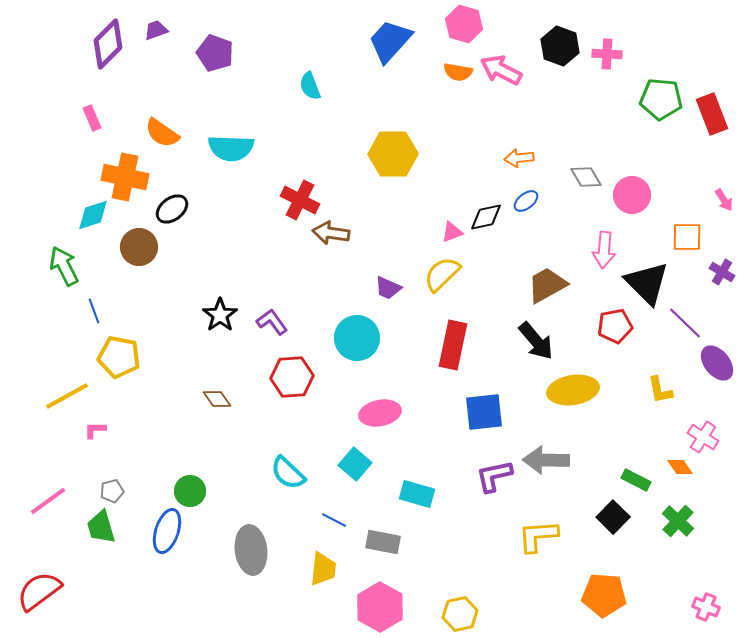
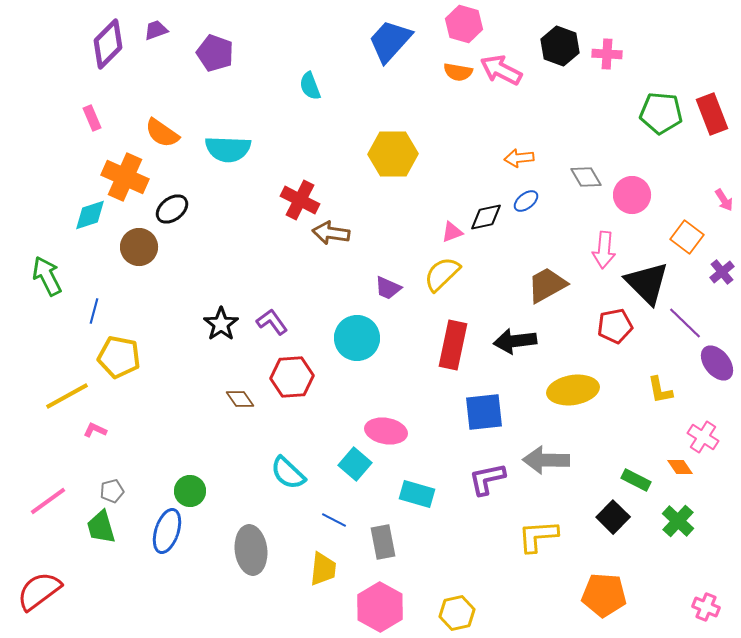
green pentagon at (661, 99): moved 14 px down
cyan semicircle at (231, 148): moved 3 px left, 1 px down
orange cross at (125, 177): rotated 12 degrees clockwise
cyan diamond at (93, 215): moved 3 px left
orange square at (687, 237): rotated 36 degrees clockwise
green arrow at (64, 266): moved 17 px left, 10 px down
purple cross at (722, 272): rotated 20 degrees clockwise
blue line at (94, 311): rotated 35 degrees clockwise
black star at (220, 315): moved 1 px right, 9 px down
black arrow at (536, 341): moved 21 px left; rotated 123 degrees clockwise
brown diamond at (217, 399): moved 23 px right
pink ellipse at (380, 413): moved 6 px right, 18 px down; rotated 21 degrees clockwise
pink L-shape at (95, 430): rotated 25 degrees clockwise
purple L-shape at (494, 476): moved 7 px left, 3 px down
gray rectangle at (383, 542): rotated 68 degrees clockwise
yellow hexagon at (460, 614): moved 3 px left, 1 px up
